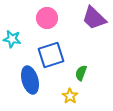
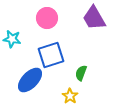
purple trapezoid: rotated 16 degrees clockwise
blue ellipse: rotated 60 degrees clockwise
